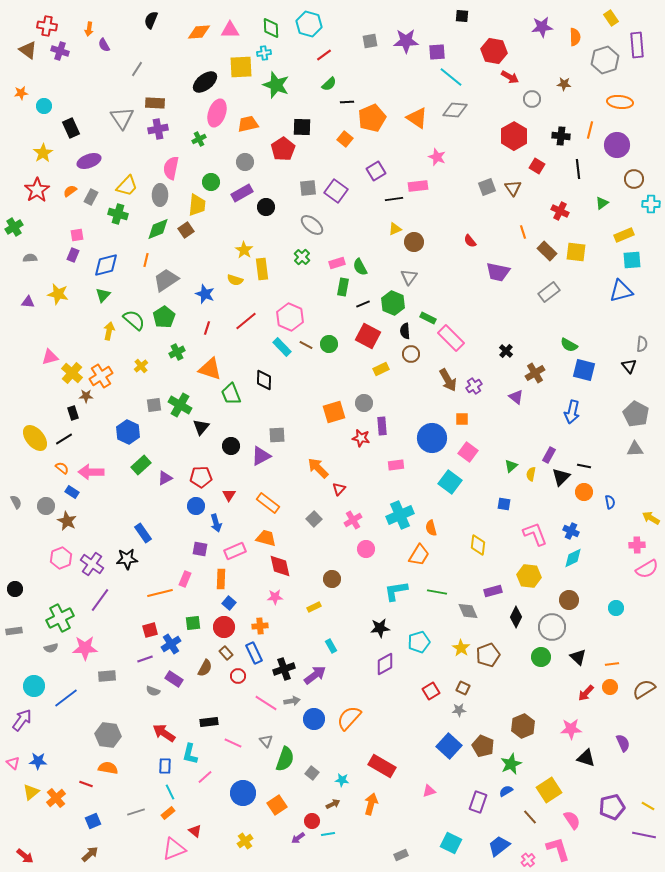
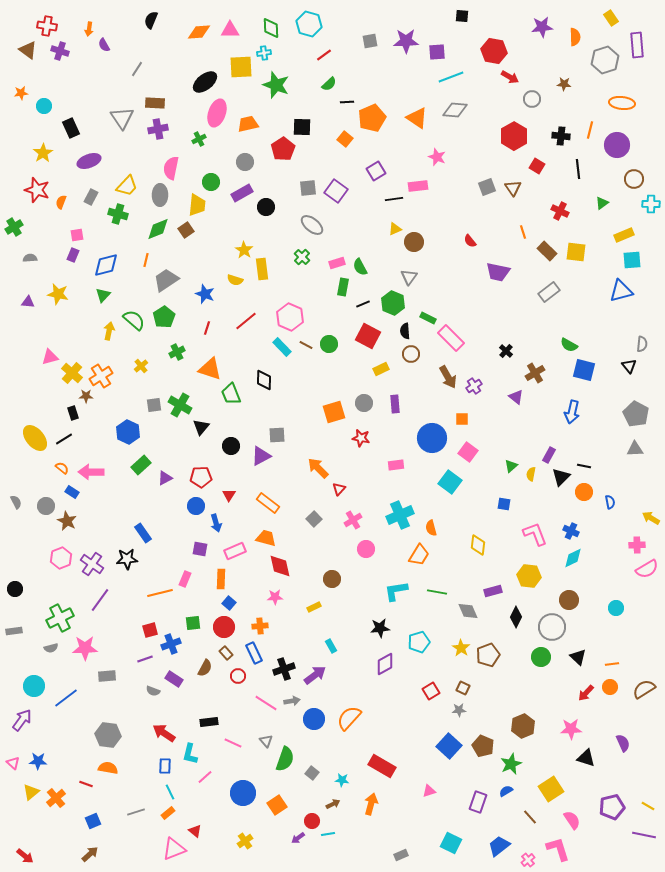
cyan line at (451, 77): rotated 60 degrees counterclockwise
orange ellipse at (620, 102): moved 2 px right, 1 px down
red star at (37, 190): rotated 20 degrees counterclockwise
orange semicircle at (70, 191): moved 9 px left, 11 px down; rotated 32 degrees counterclockwise
brown arrow at (448, 380): moved 3 px up
purple rectangle at (382, 426): moved 13 px right, 22 px up
blue cross at (171, 644): rotated 12 degrees clockwise
yellow square at (549, 790): moved 2 px right, 1 px up
